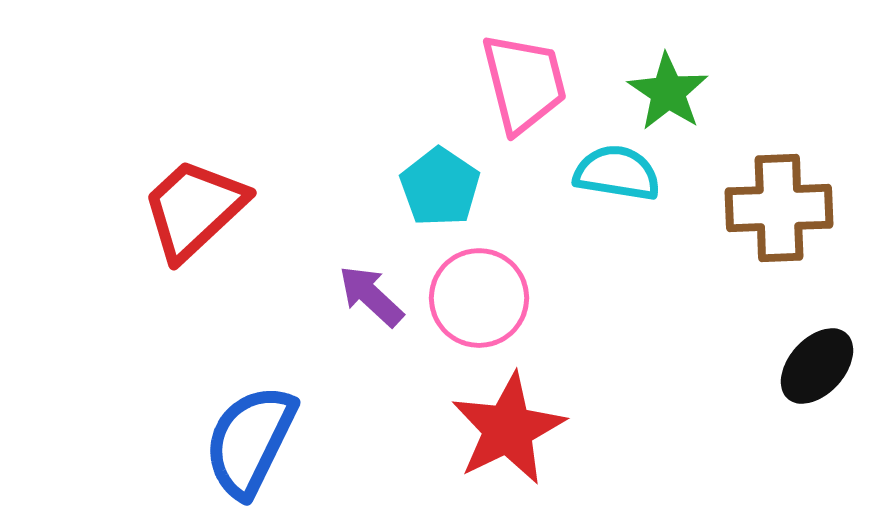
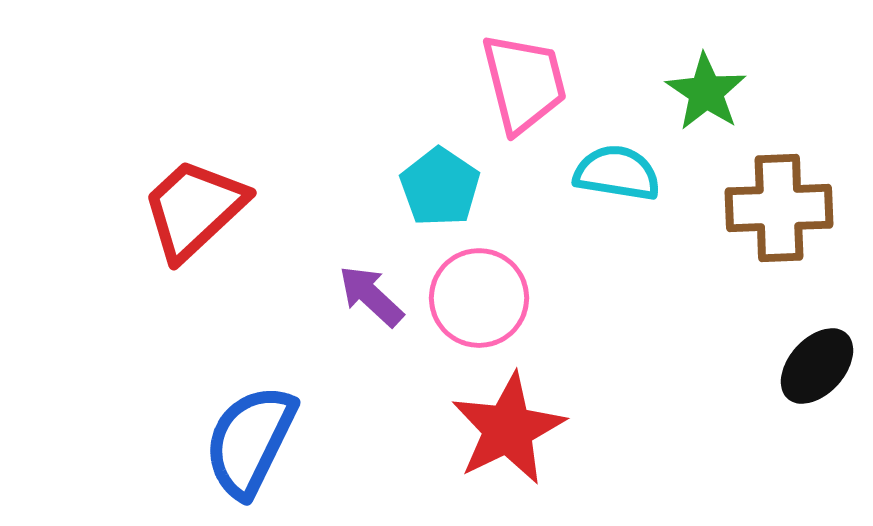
green star: moved 38 px right
